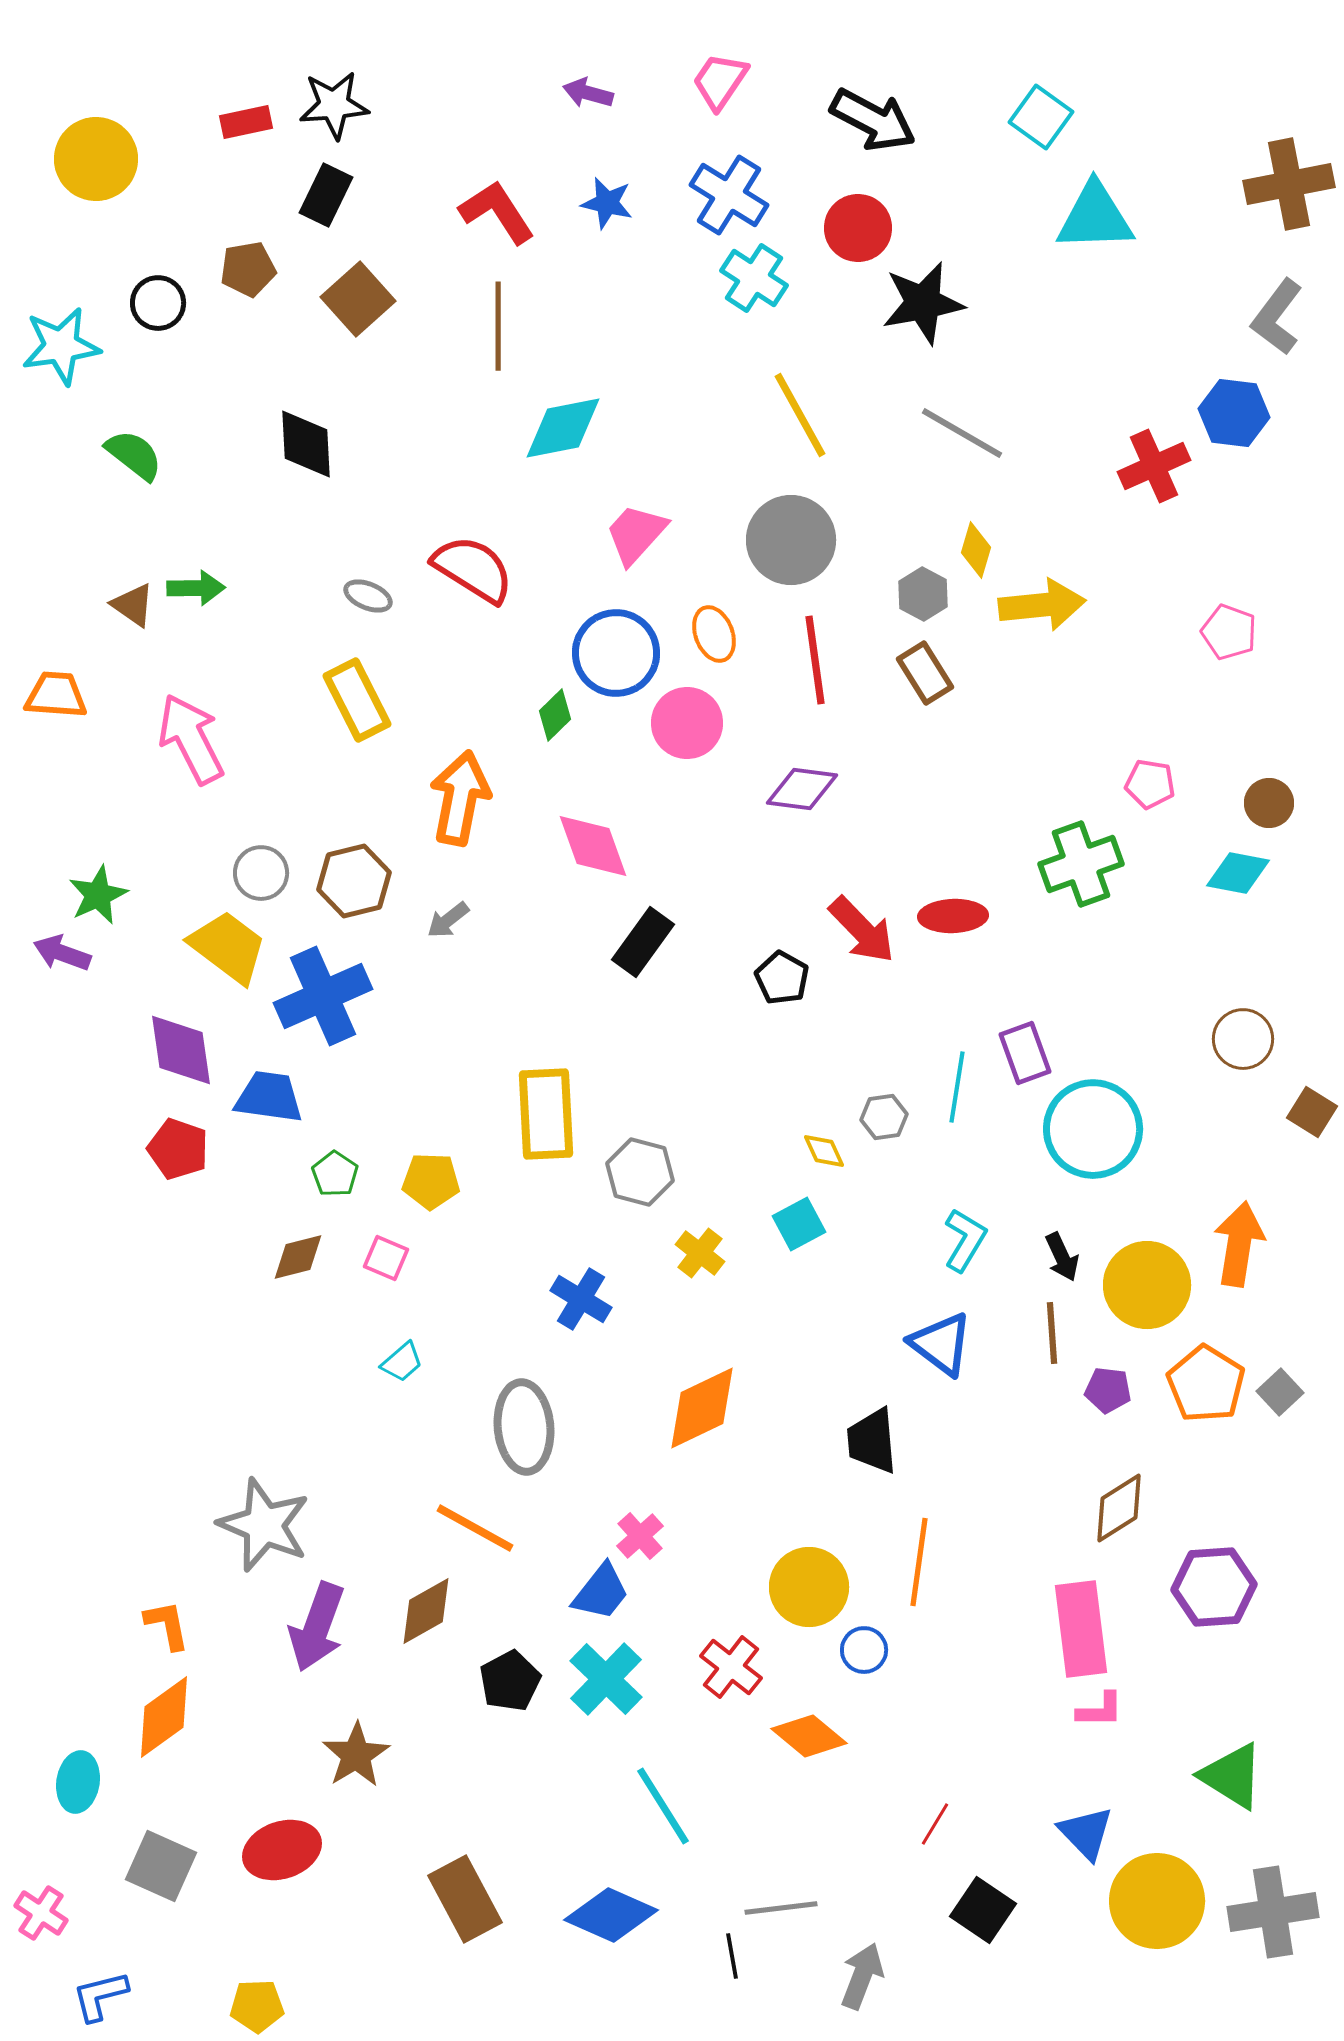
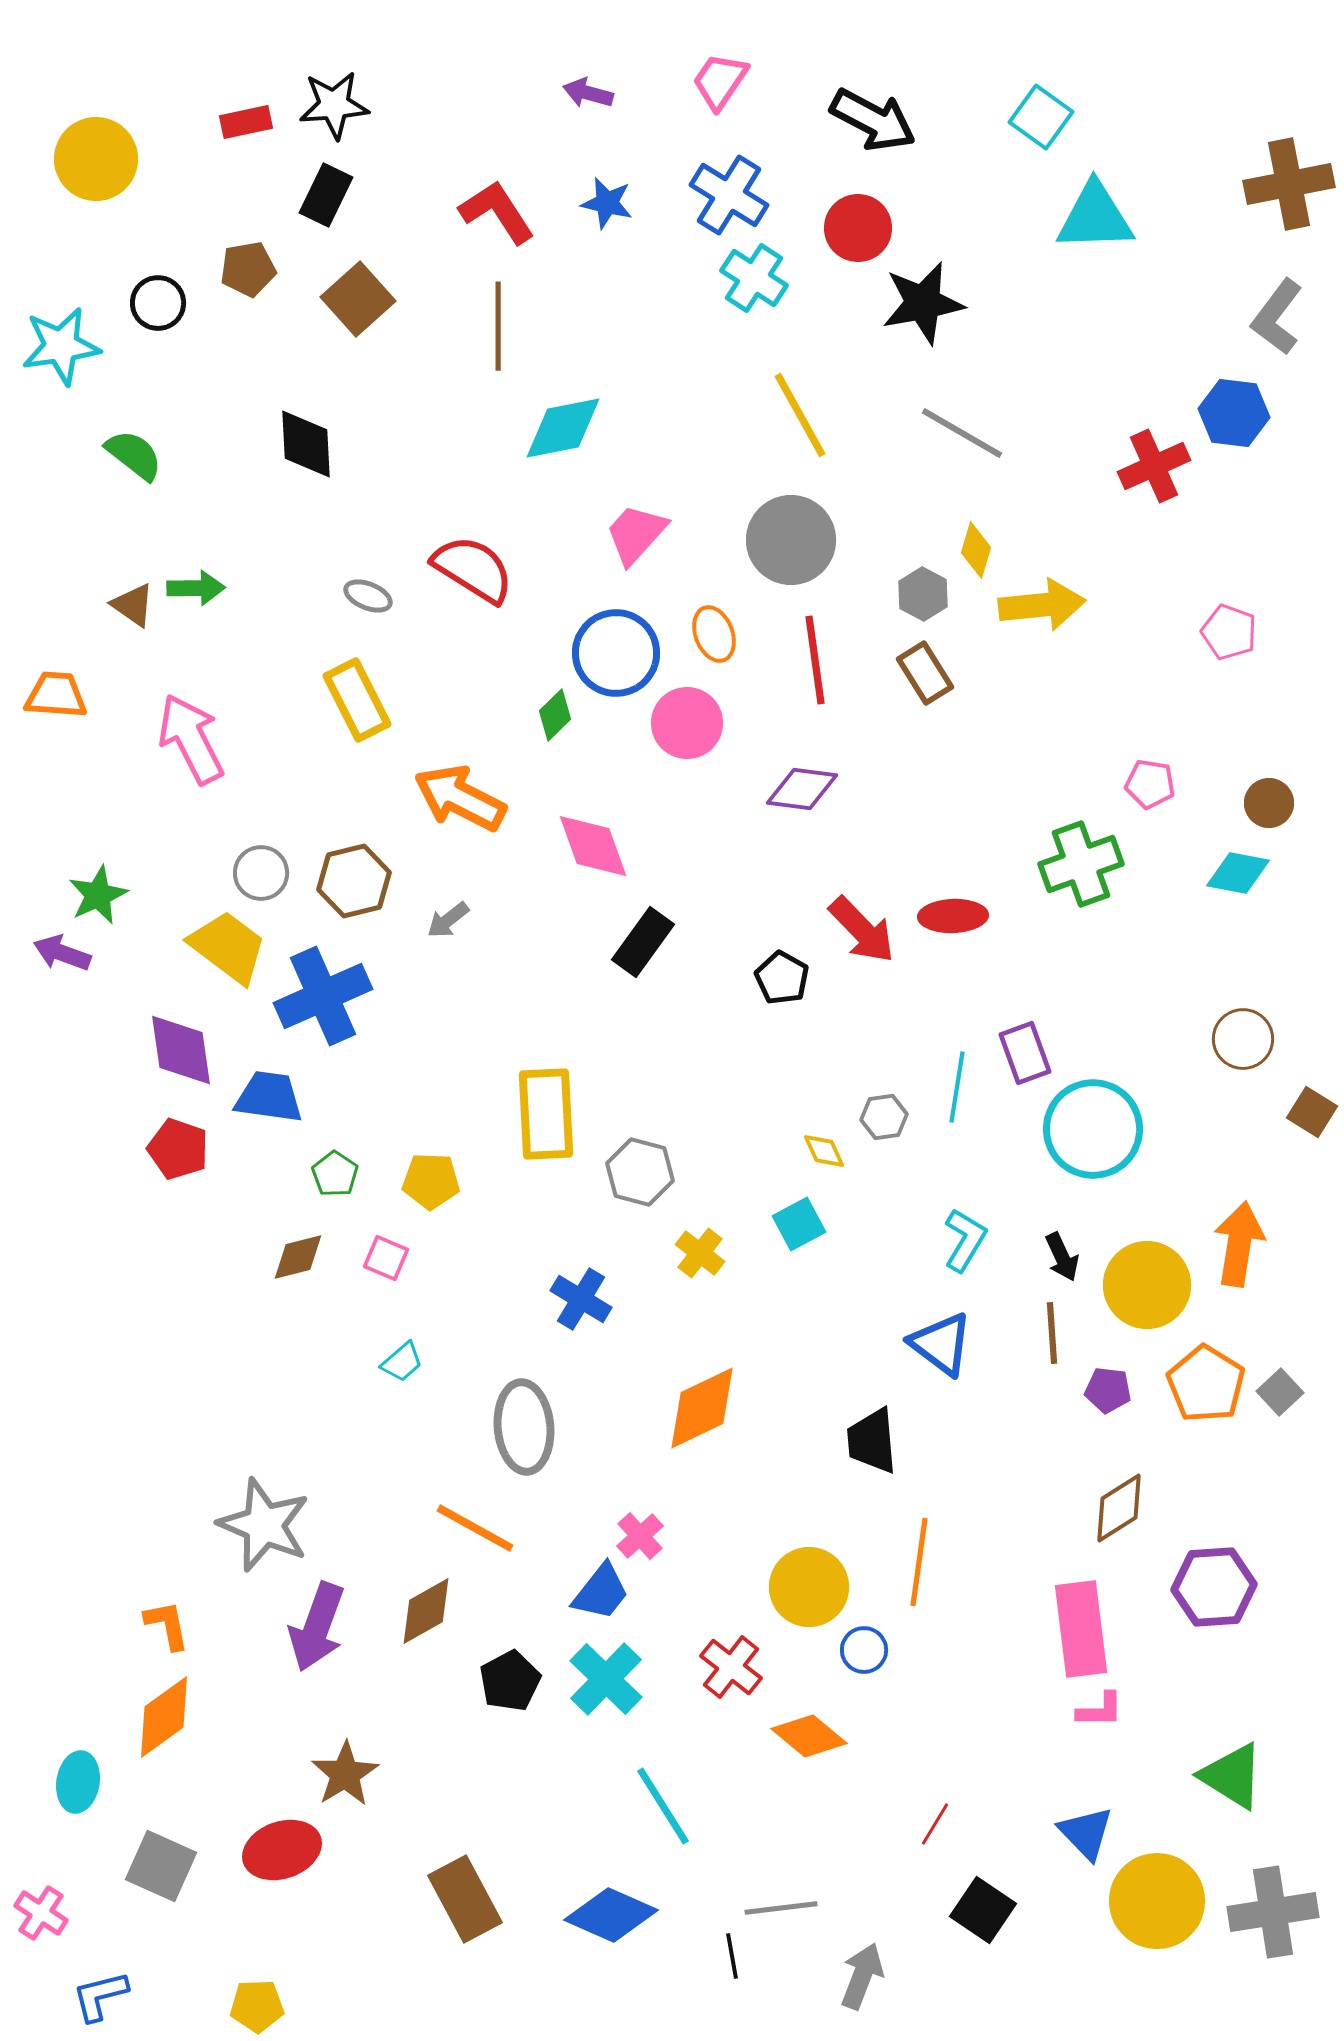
orange arrow at (460, 798): rotated 74 degrees counterclockwise
brown star at (356, 1755): moved 11 px left, 19 px down
